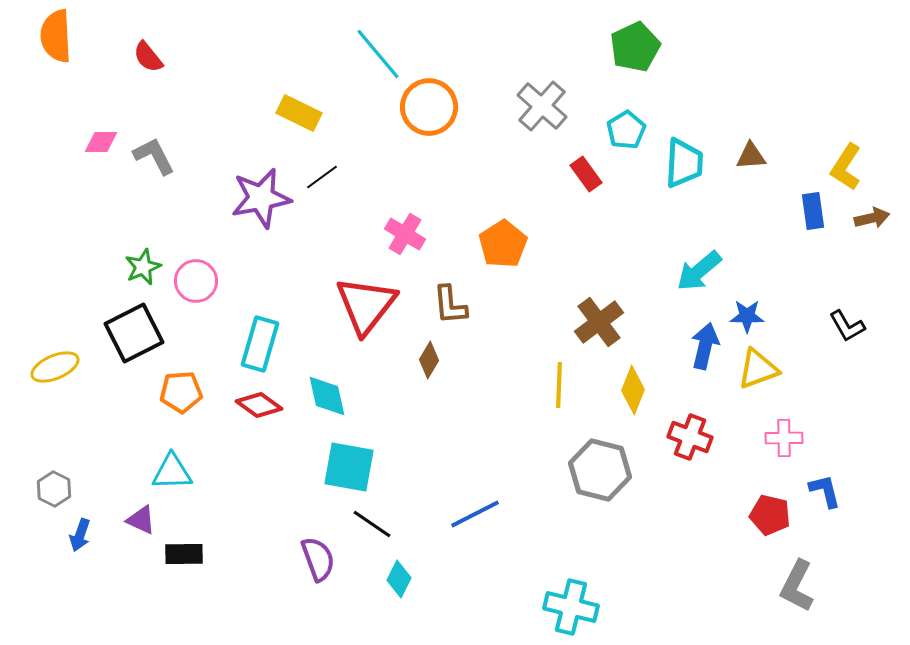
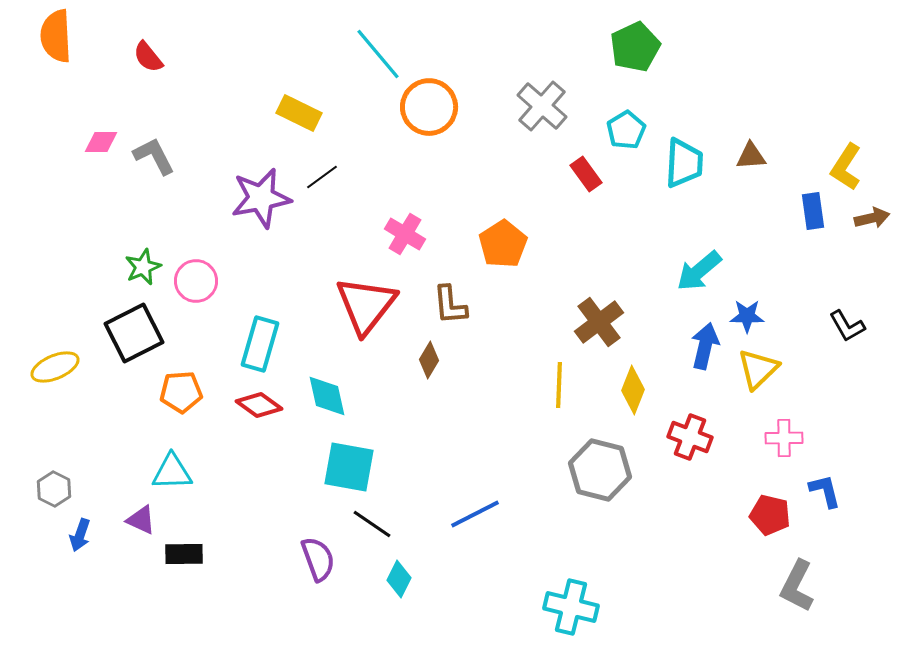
yellow triangle at (758, 369): rotated 24 degrees counterclockwise
